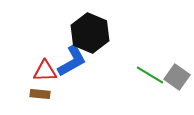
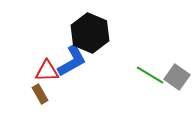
red triangle: moved 2 px right
brown rectangle: rotated 54 degrees clockwise
